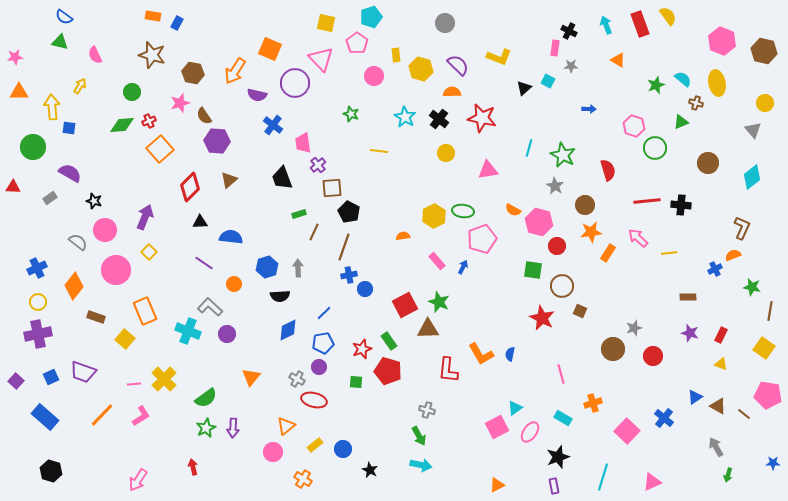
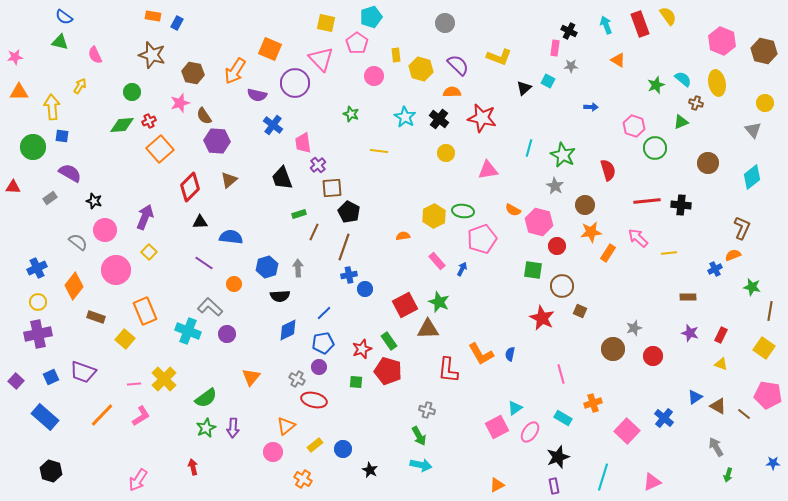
blue arrow at (589, 109): moved 2 px right, 2 px up
blue square at (69, 128): moved 7 px left, 8 px down
blue arrow at (463, 267): moved 1 px left, 2 px down
